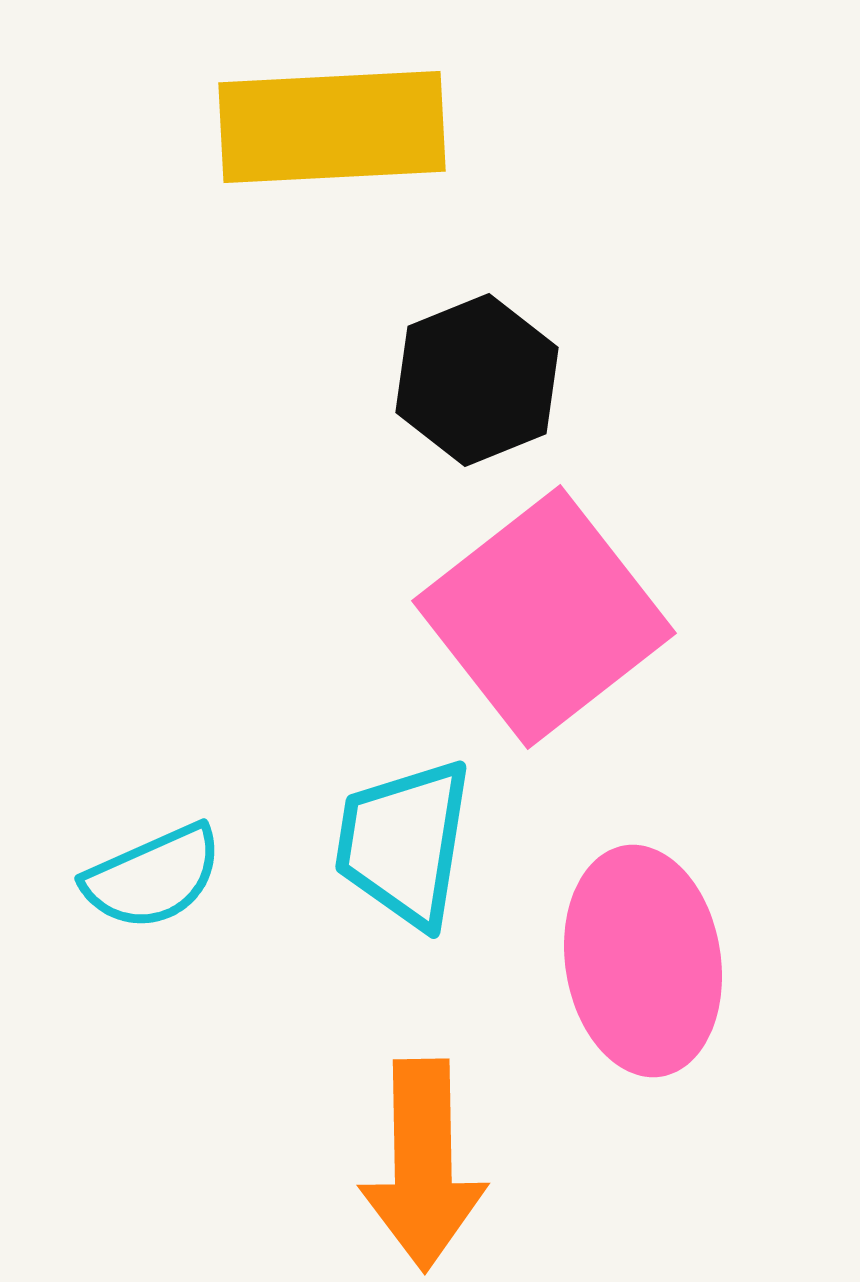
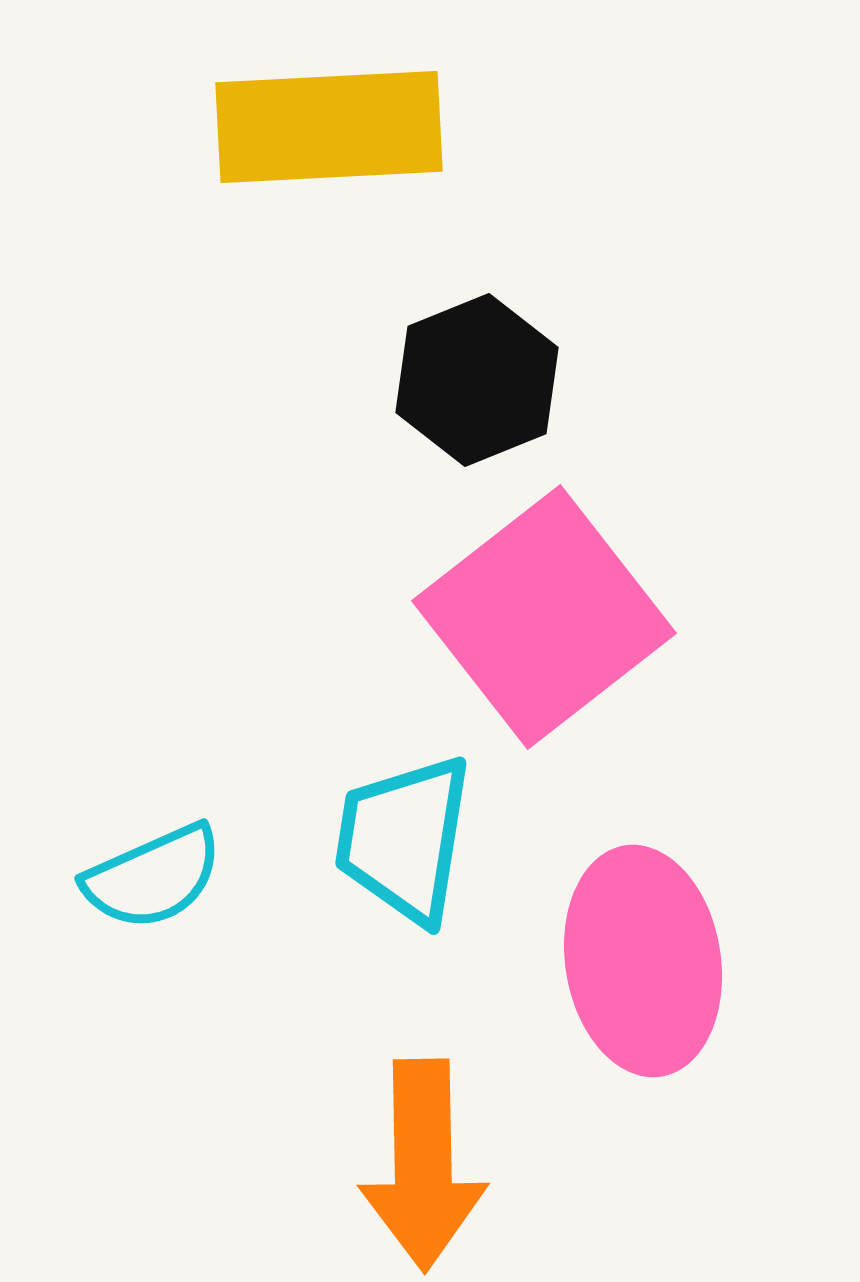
yellow rectangle: moved 3 px left
cyan trapezoid: moved 4 px up
